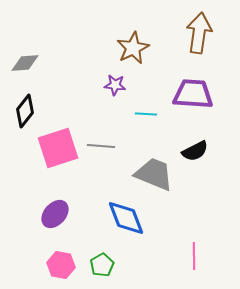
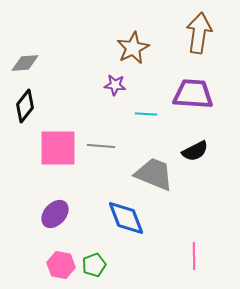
black diamond: moved 5 px up
pink square: rotated 18 degrees clockwise
green pentagon: moved 8 px left; rotated 10 degrees clockwise
